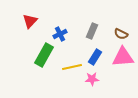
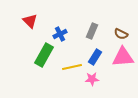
red triangle: rotated 28 degrees counterclockwise
